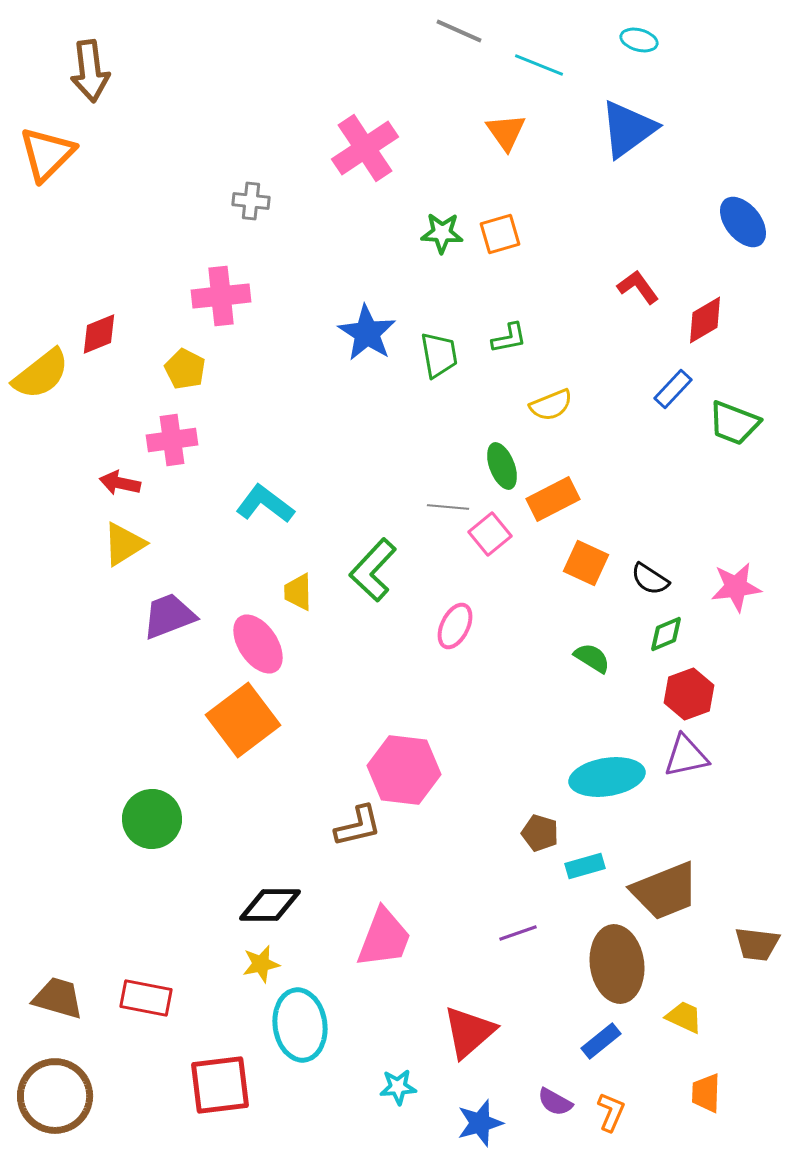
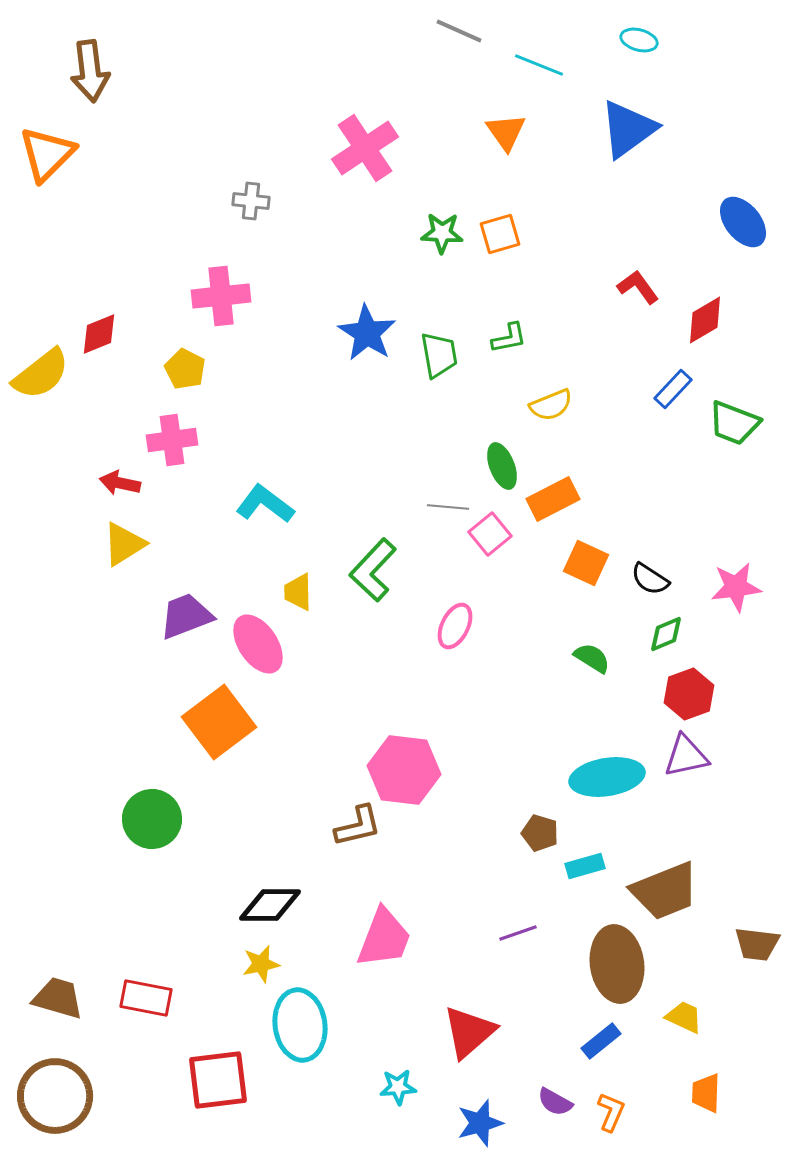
purple trapezoid at (169, 616): moved 17 px right
orange square at (243, 720): moved 24 px left, 2 px down
red square at (220, 1085): moved 2 px left, 5 px up
